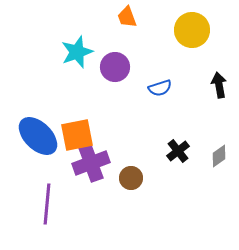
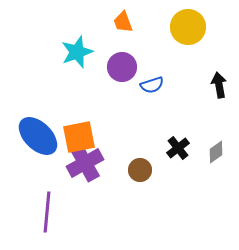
orange trapezoid: moved 4 px left, 5 px down
yellow circle: moved 4 px left, 3 px up
purple circle: moved 7 px right
blue semicircle: moved 8 px left, 3 px up
orange square: moved 2 px right, 2 px down
black cross: moved 3 px up
gray diamond: moved 3 px left, 4 px up
purple cross: moved 6 px left; rotated 9 degrees counterclockwise
brown circle: moved 9 px right, 8 px up
purple line: moved 8 px down
